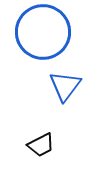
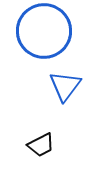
blue circle: moved 1 px right, 1 px up
